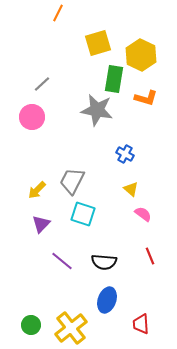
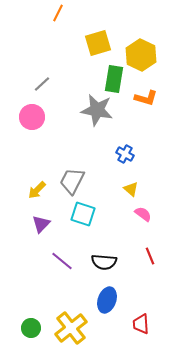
green circle: moved 3 px down
